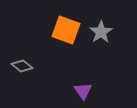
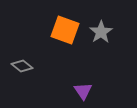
orange square: moved 1 px left
